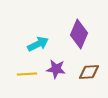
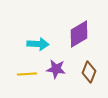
purple diamond: rotated 36 degrees clockwise
cyan arrow: rotated 30 degrees clockwise
brown diamond: rotated 65 degrees counterclockwise
